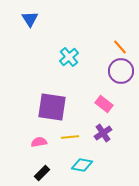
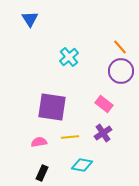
black rectangle: rotated 21 degrees counterclockwise
